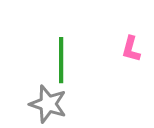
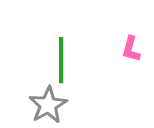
gray star: moved 1 px down; rotated 24 degrees clockwise
